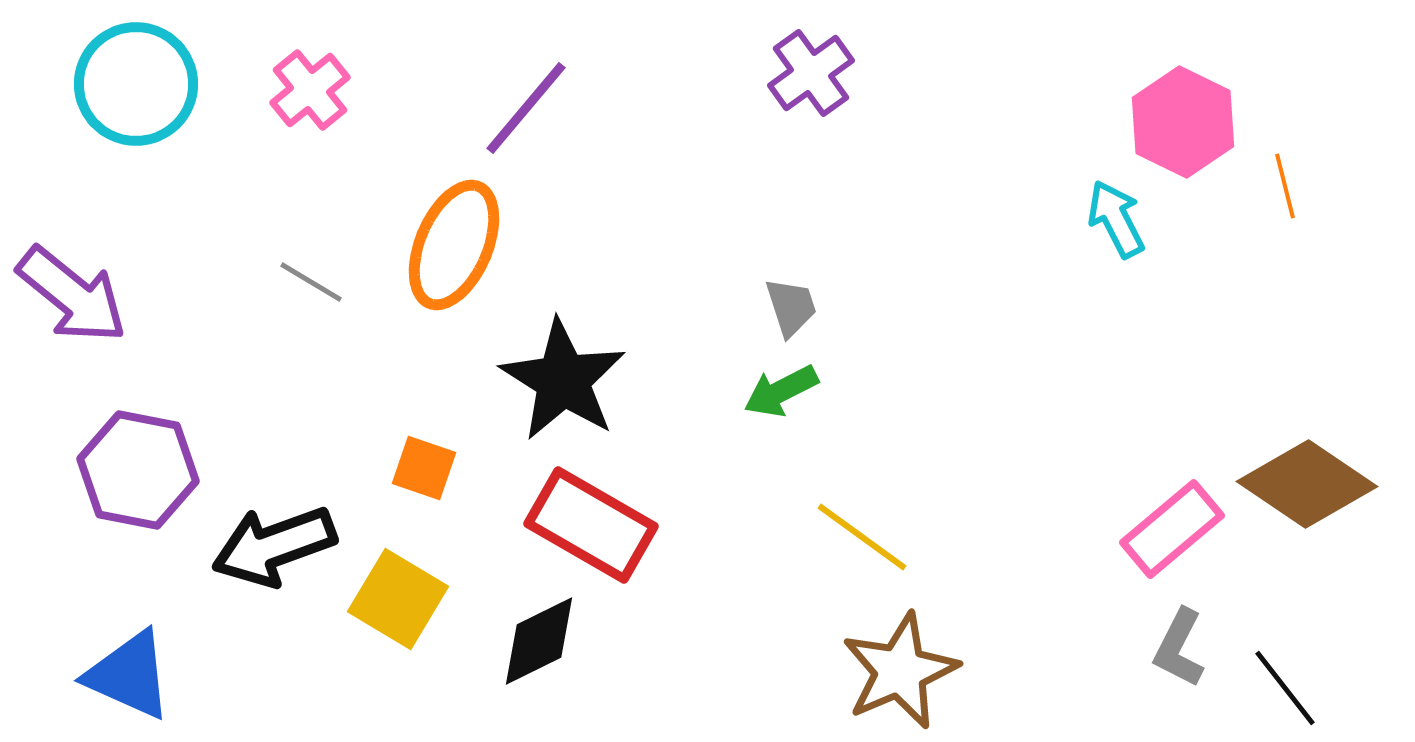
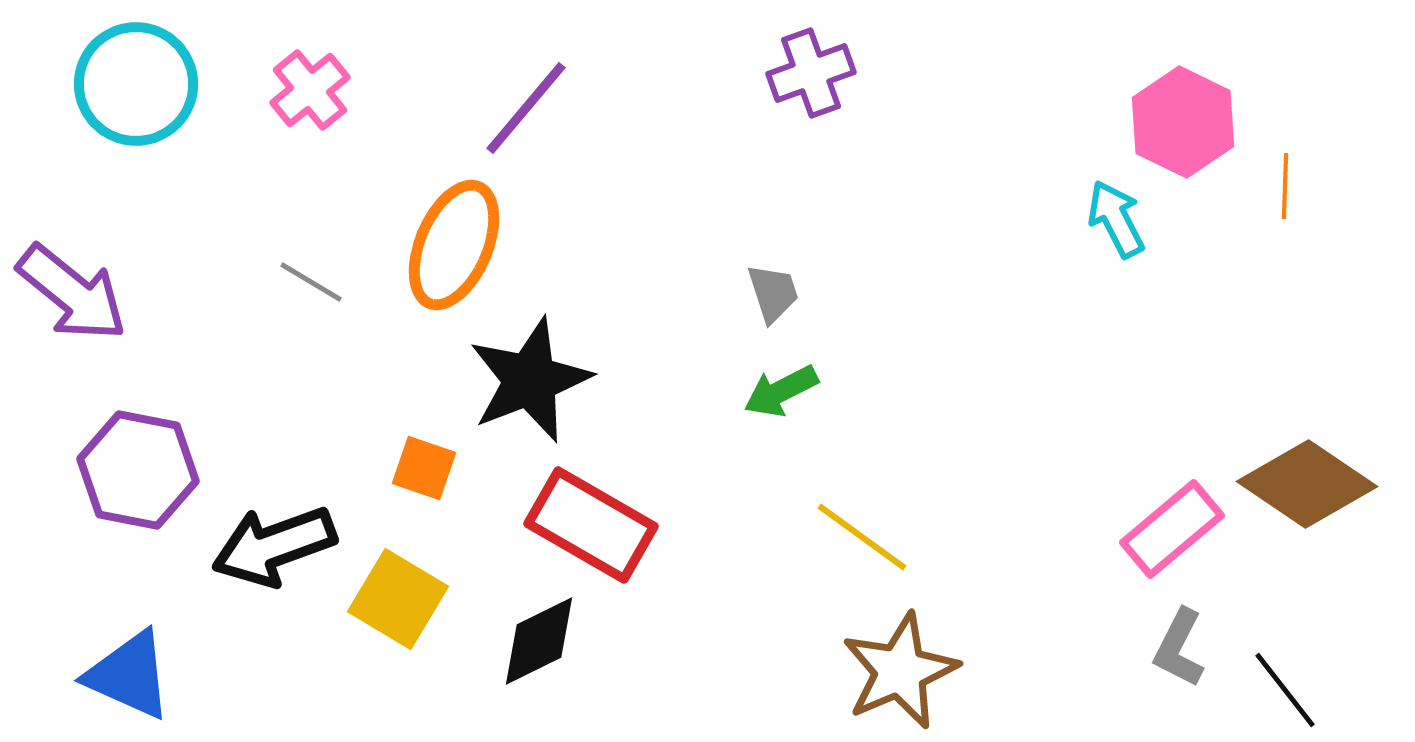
purple cross: rotated 16 degrees clockwise
orange line: rotated 16 degrees clockwise
purple arrow: moved 2 px up
gray trapezoid: moved 18 px left, 14 px up
black star: moved 33 px left; rotated 19 degrees clockwise
black line: moved 2 px down
